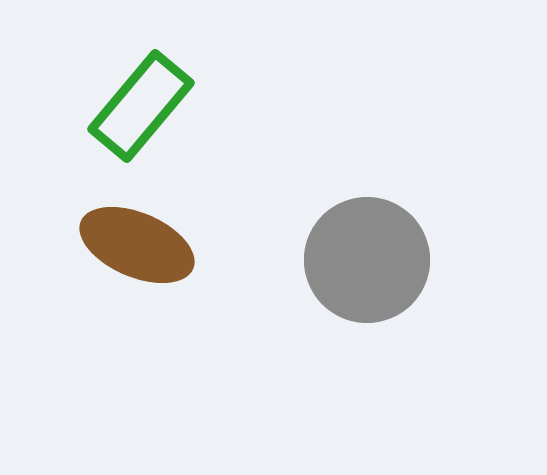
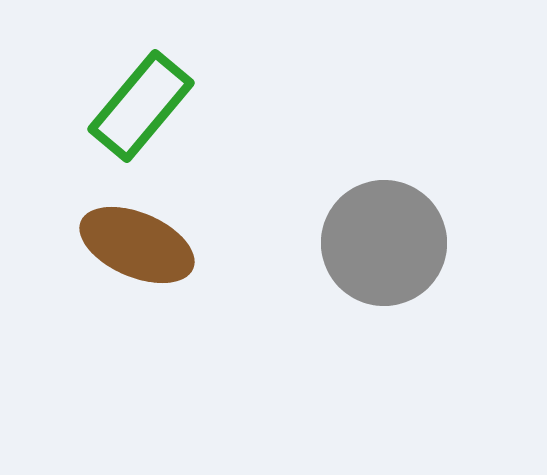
gray circle: moved 17 px right, 17 px up
